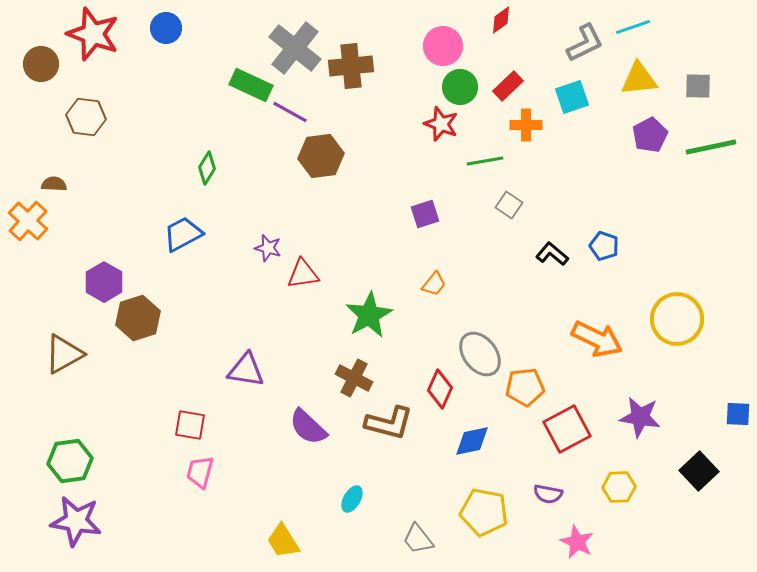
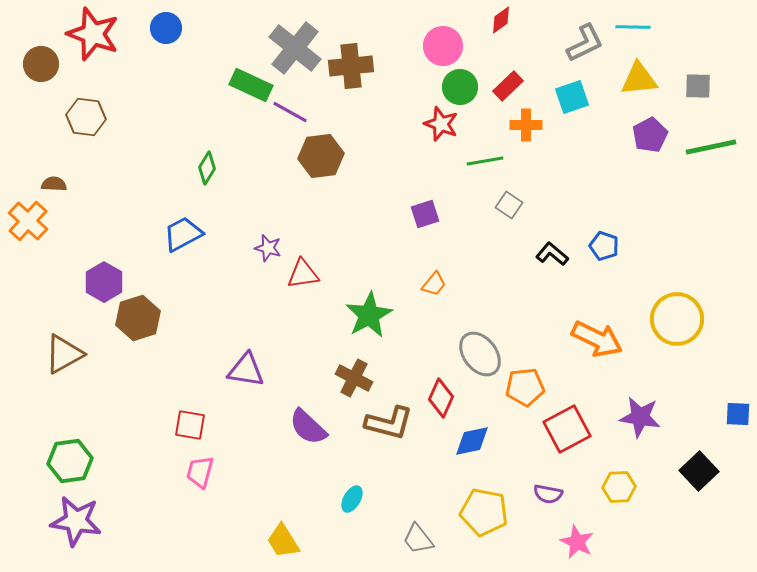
cyan line at (633, 27): rotated 20 degrees clockwise
red diamond at (440, 389): moved 1 px right, 9 px down
